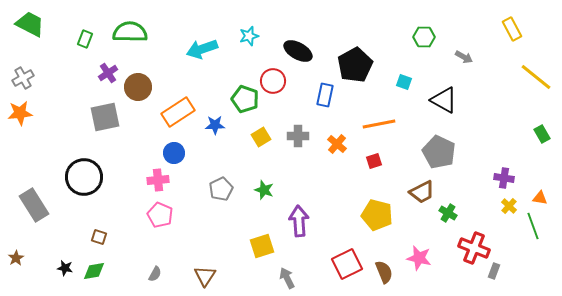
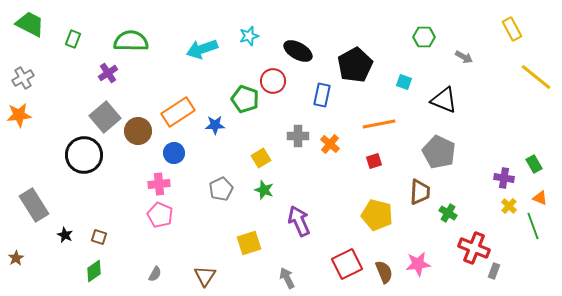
green semicircle at (130, 32): moved 1 px right, 9 px down
green rectangle at (85, 39): moved 12 px left
brown circle at (138, 87): moved 44 px down
blue rectangle at (325, 95): moved 3 px left
black triangle at (444, 100): rotated 8 degrees counterclockwise
orange star at (20, 113): moved 1 px left, 2 px down
gray square at (105, 117): rotated 28 degrees counterclockwise
green rectangle at (542, 134): moved 8 px left, 30 px down
yellow square at (261, 137): moved 21 px down
orange cross at (337, 144): moved 7 px left
black circle at (84, 177): moved 22 px up
pink cross at (158, 180): moved 1 px right, 4 px down
brown trapezoid at (422, 192): moved 2 px left; rotated 60 degrees counterclockwise
orange triangle at (540, 198): rotated 14 degrees clockwise
purple arrow at (299, 221): rotated 20 degrees counterclockwise
yellow square at (262, 246): moved 13 px left, 3 px up
pink star at (419, 258): moved 1 px left, 6 px down; rotated 20 degrees counterclockwise
black star at (65, 268): moved 33 px up; rotated 14 degrees clockwise
green diamond at (94, 271): rotated 25 degrees counterclockwise
